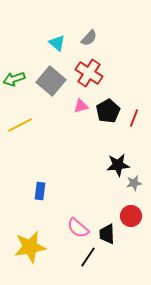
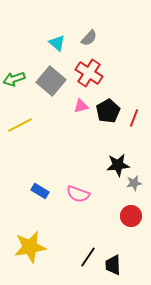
blue rectangle: rotated 66 degrees counterclockwise
pink semicircle: moved 34 px up; rotated 20 degrees counterclockwise
black trapezoid: moved 6 px right, 31 px down
